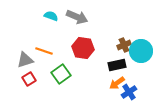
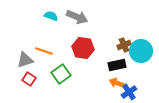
red square: rotated 24 degrees counterclockwise
orange arrow: rotated 56 degrees clockwise
